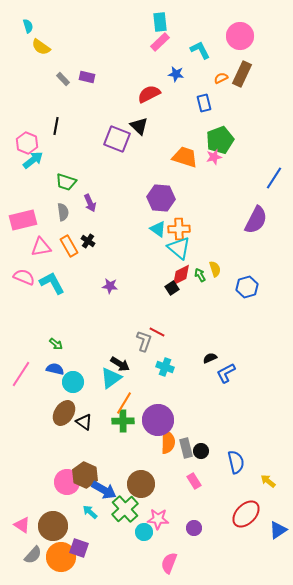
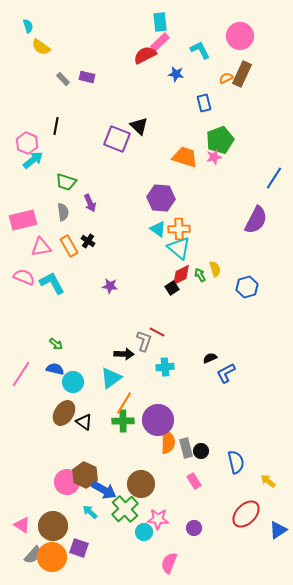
orange semicircle at (221, 78): moved 5 px right
red semicircle at (149, 94): moved 4 px left, 39 px up
black arrow at (120, 364): moved 4 px right, 10 px up; rotated 30 degrees counterclockwise
cyan cross at (165, 367): rotated 24 degrees counterclockwise
orange circle at (61, 557): moved 9 px left
